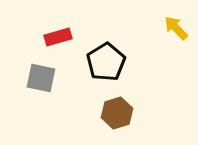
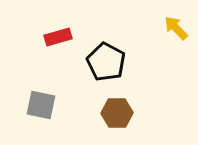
black pentagon: rotated 12 degrees counterclockwise
gray square: moved 27 px down
brown hexagon: rotated 16 degrees clockwise
